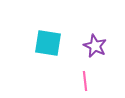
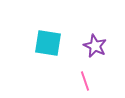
pink line: rotated 12 degrees counterclockwise
